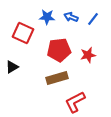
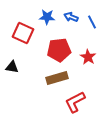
blue line: moved 1 px left, 3 px down; rotated 64 degrees counterclockwise
red star: moved 2 px down; rotated 28 degrees counterclockwise
black triangle: rotated 40 degrees clockwise
